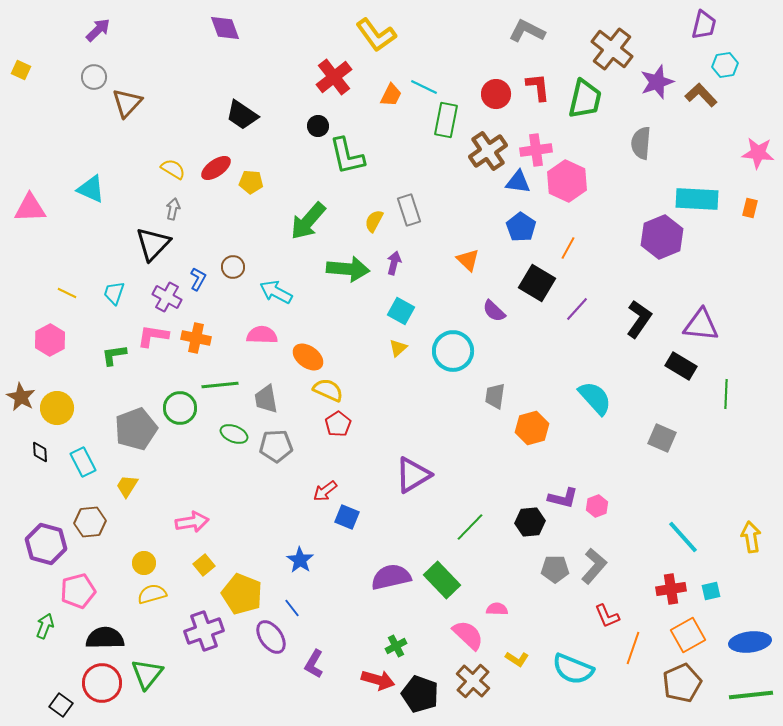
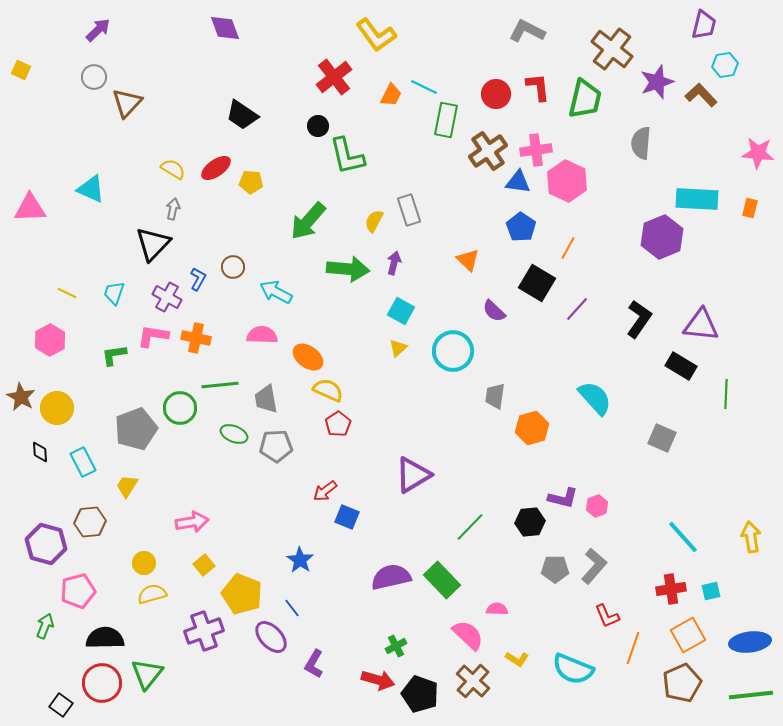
purple ellipse at (271, 637): rotated 8 degrees counterclockwise
